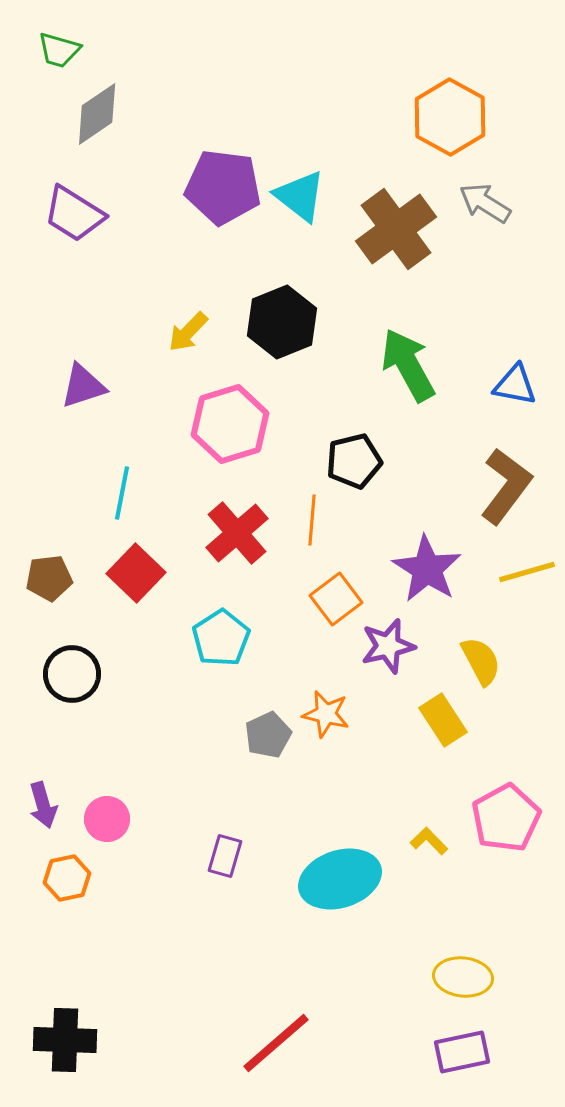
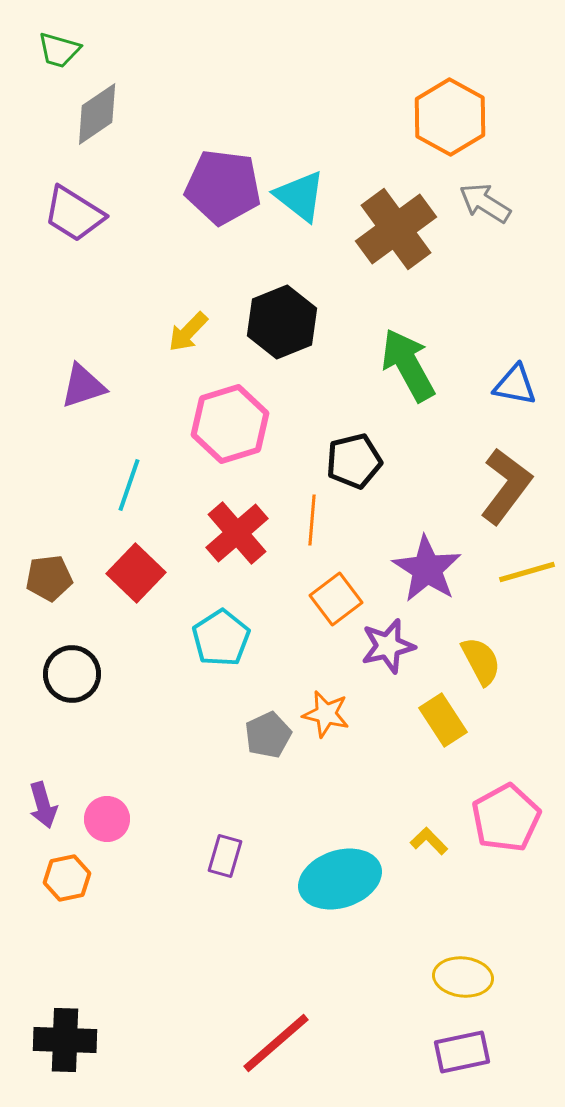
cyan line at (122, 493): moved 7 px right, 8 px up; rotated 8 degrees clockwise
